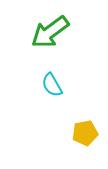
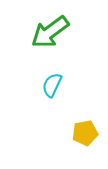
cyan semicircle: rotated 55 degrees clockwise
